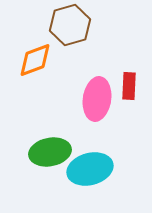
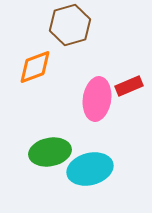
orange diamond: moved 7 px down
red rectangle: rotated 64 degrees clockwise
